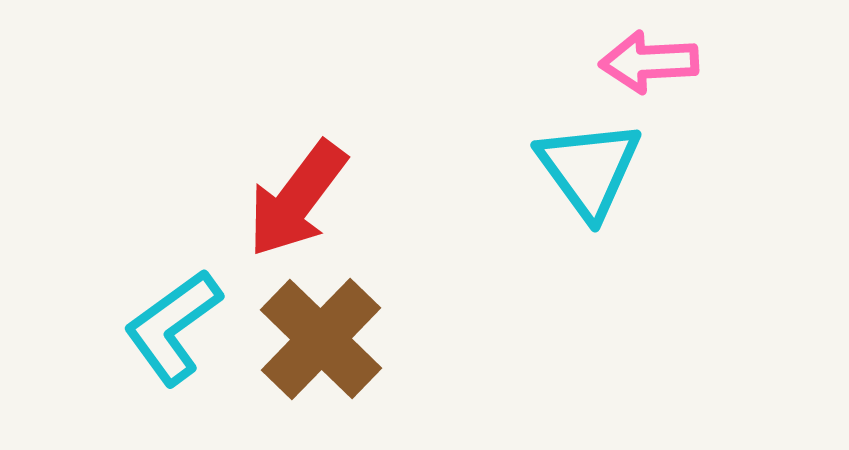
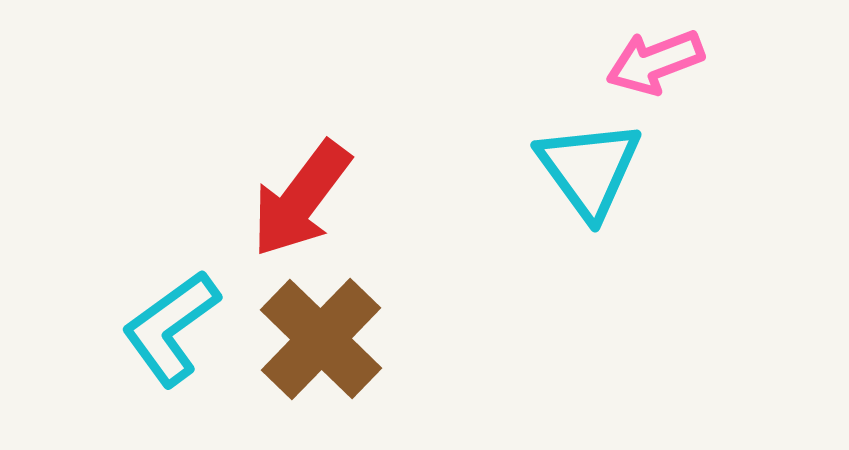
pink arrow: moved 6 px right; rotated 18 degrees counterclockwise
red arrow: moved 4 px right
cyan L-shape: moved 2 px left, 1 px down
